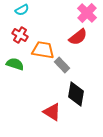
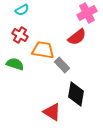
pink cross: rotated 18 degrees clockwise
red semicircle: moved 1 px left
